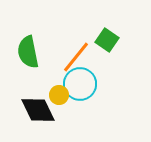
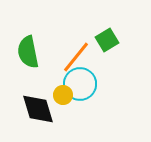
green square: rotated 25 degrees clockwise
yellow circle: moved 4 px right
black diamond: moved 1 px up; rotated 9 degrees clockwise
